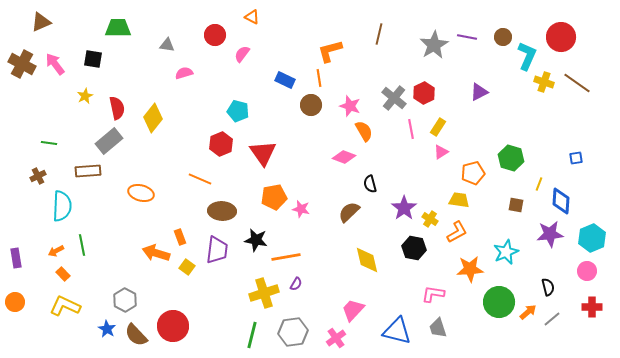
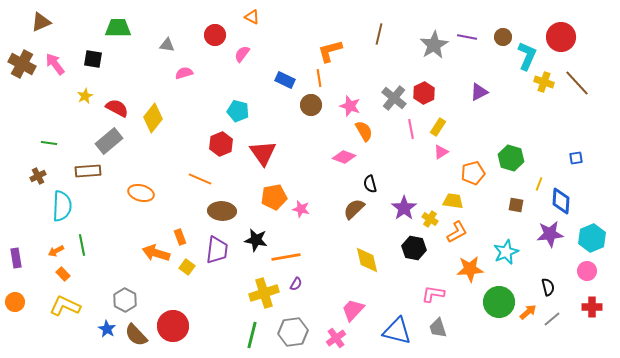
brown line at (577, 83): rotated 12 degrees clockwise
red semicircle at (117, 108): rotated 50 degrees counterclockwise
yellow trapezoid at (459, 200): moved 6 px left, 1 px down
brown semicircle at (349, 212): moved 5 px right, 3 px up
